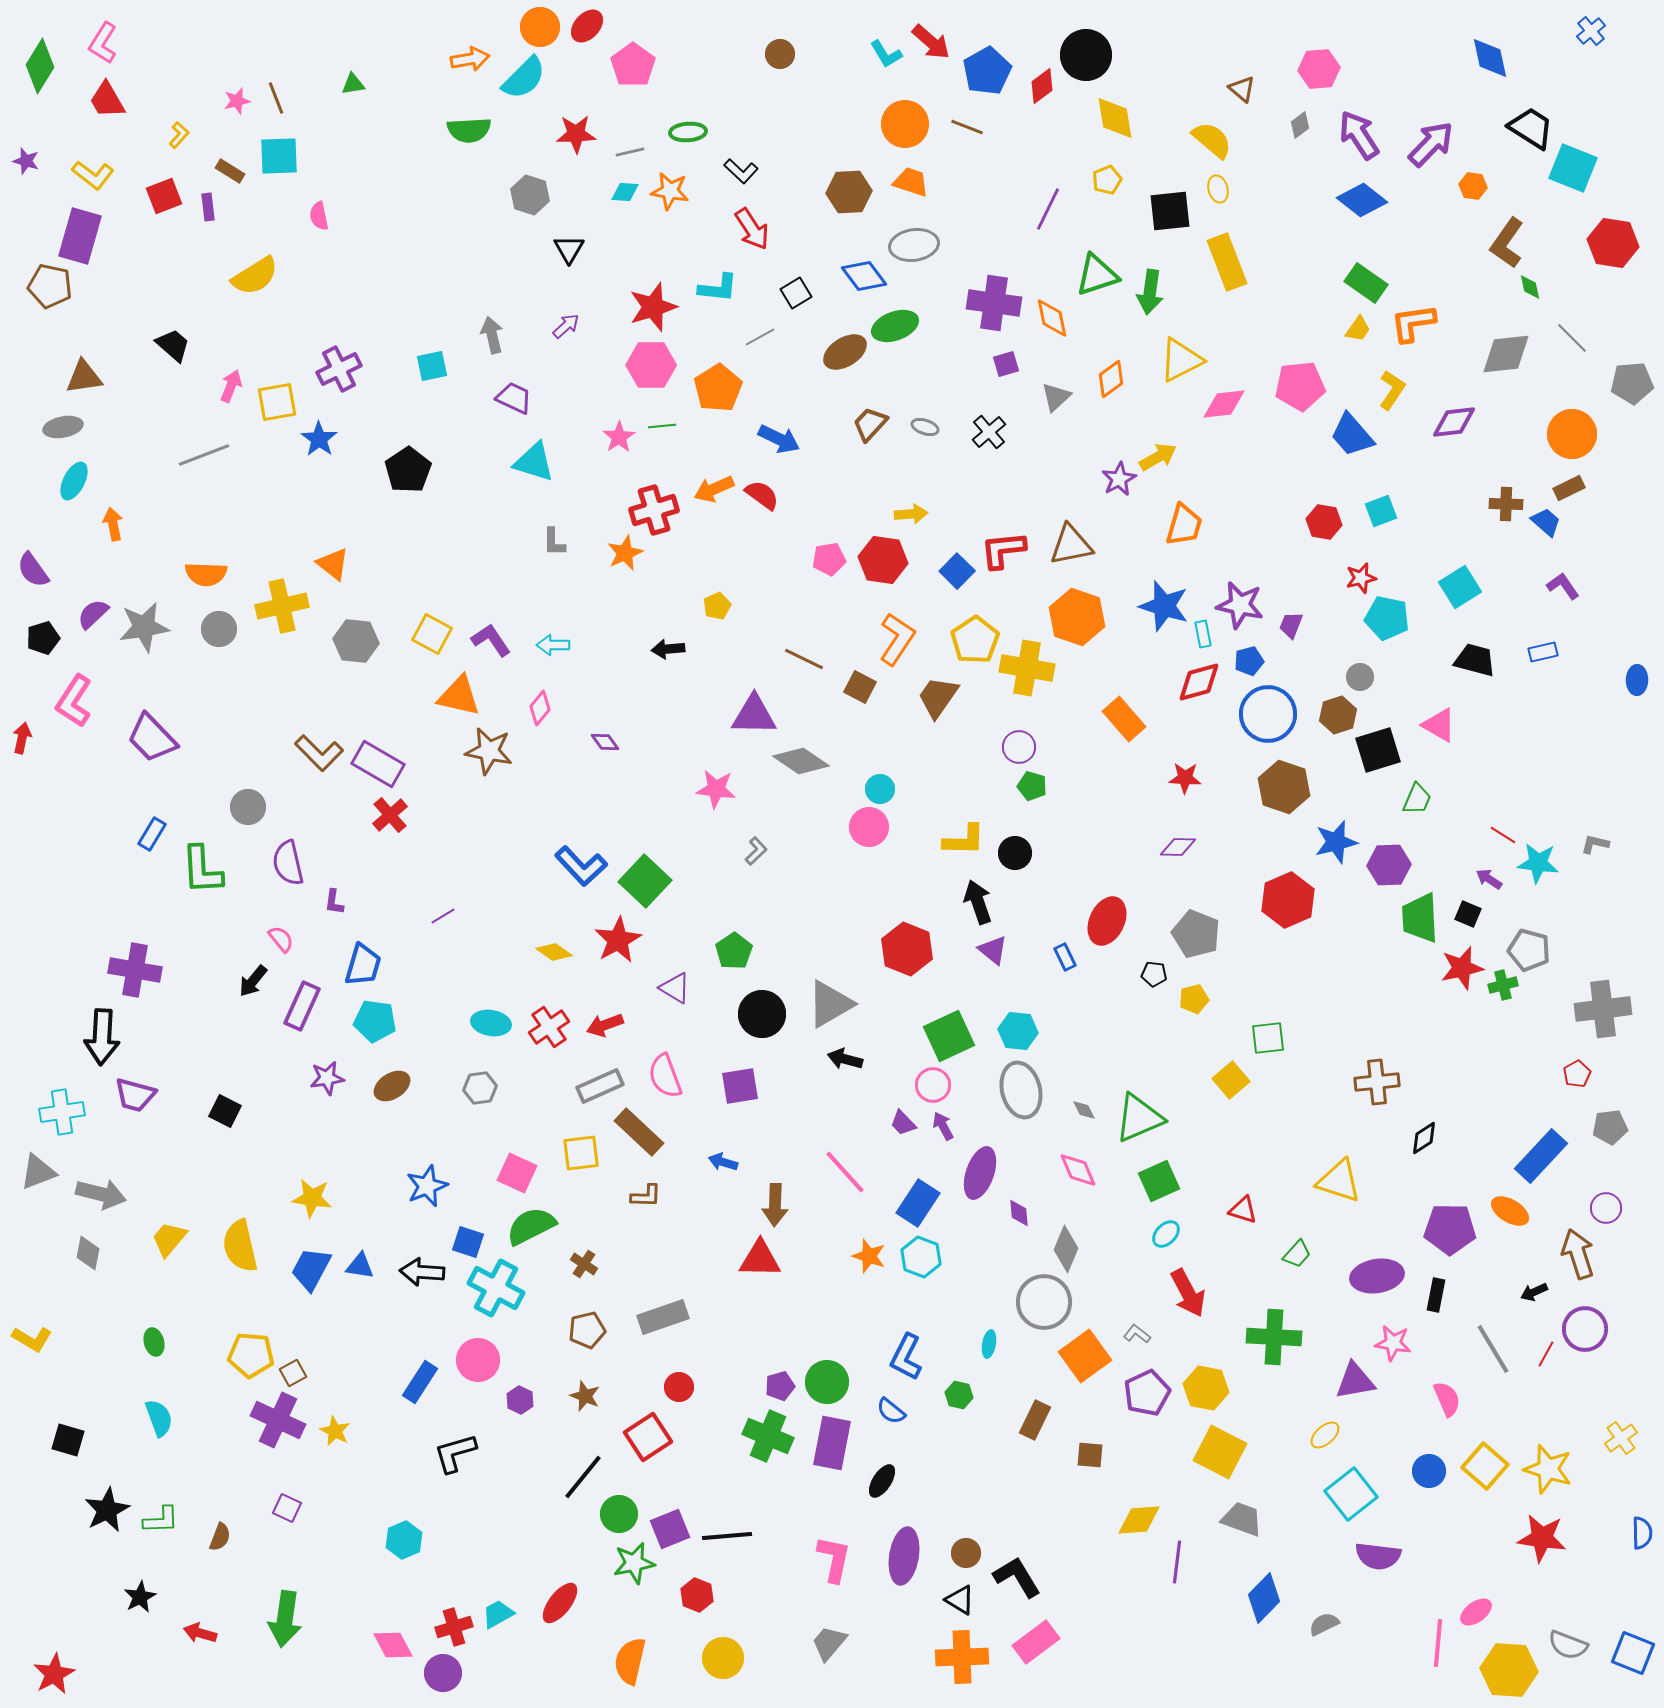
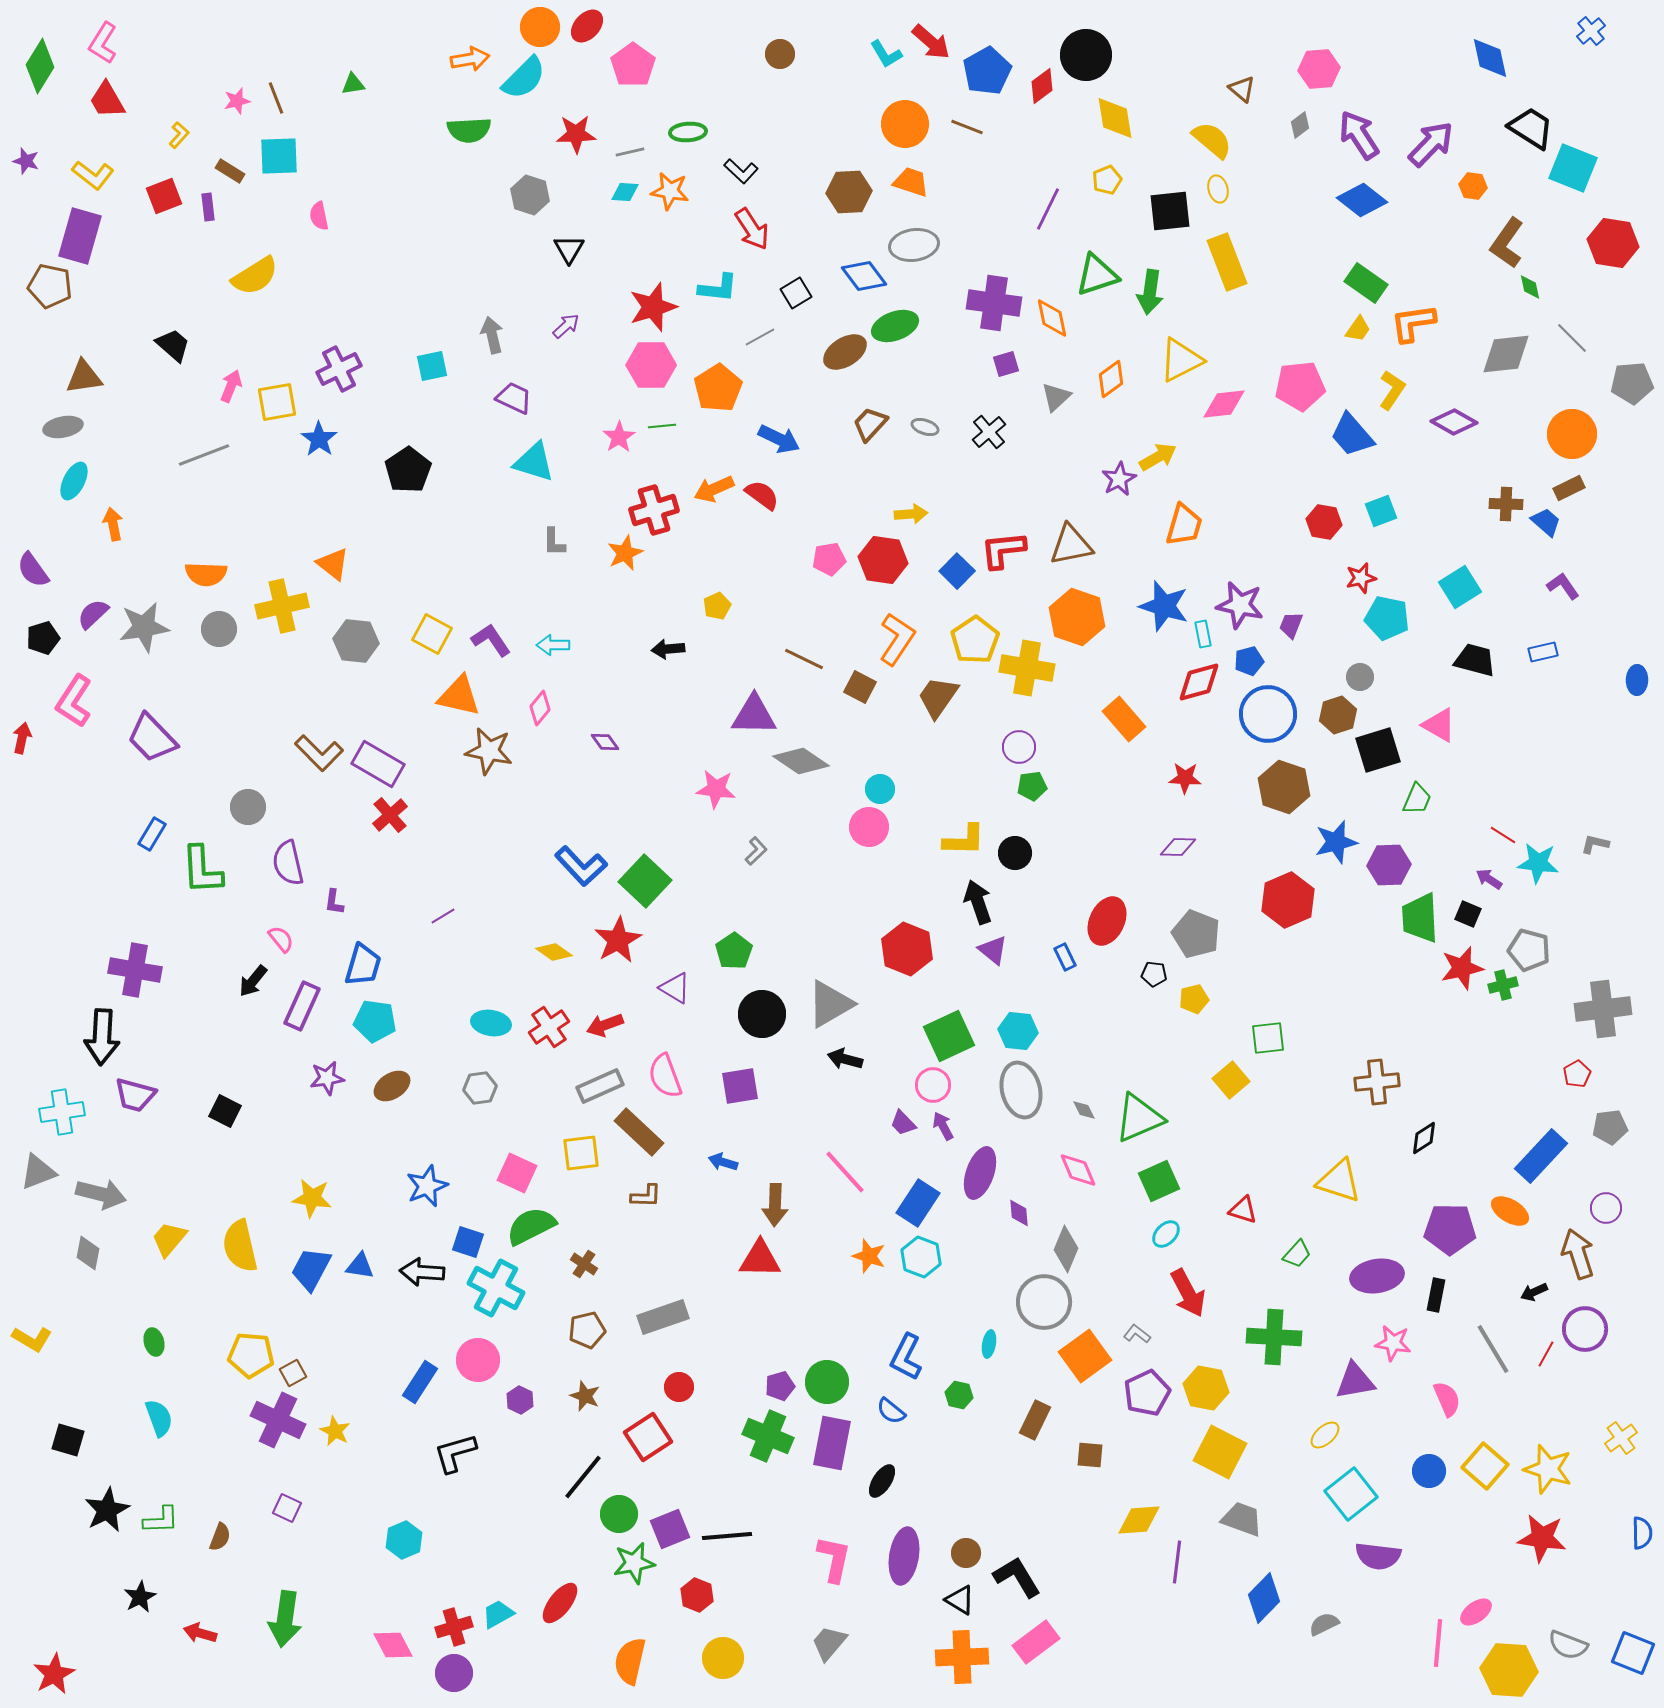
purple diamond at (1454, 422): rotated 36 degrees clockwise
green pentagon at (1032, 786): rotated 24 degrees counterclockwise
purple circle at (443, 1673): moved 11 px right
